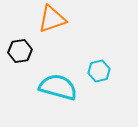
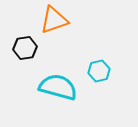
orange triangle: moved 2 px right, 1 px down
black hexagon: moved 5 px right, 3 px up
